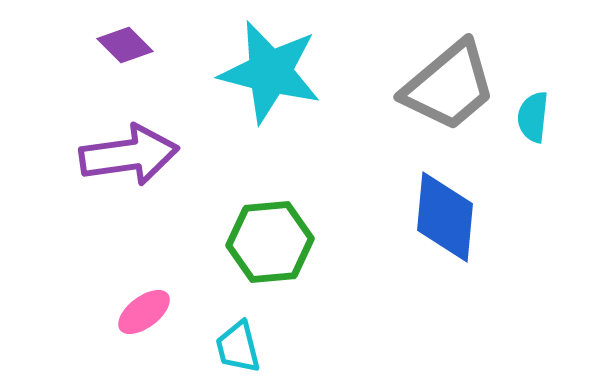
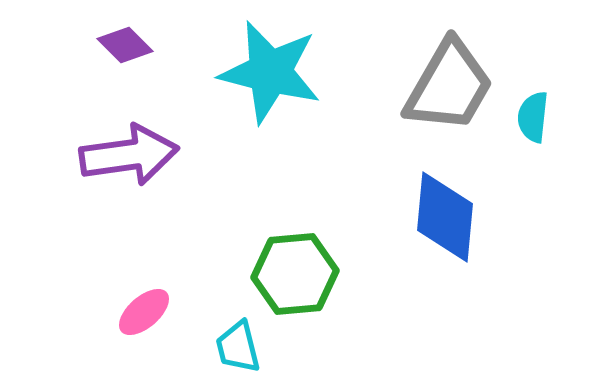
gray trapezoid: rotated 20 degrees counterclockwise
green hexagon: moved 25 px right, 32 px down
pink ellipse: rotated 4 degrees counterclockwise
